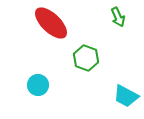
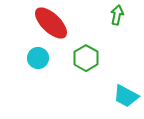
green arrow: moved 1 px left, 2 px up; rotated 144 degrees counterclockwise
green hexagon: rotated 10 degrees clockwise
cyan circle: moved 27 px up
